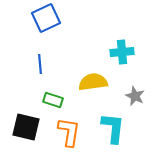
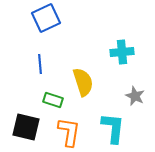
yellow semicircle: moved 10 px left; rotated 80 degrees clockwise
